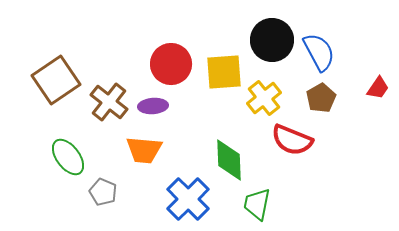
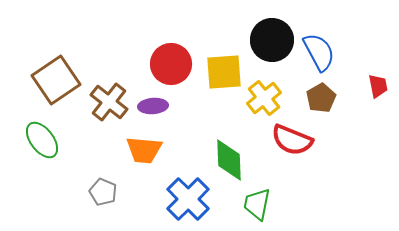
red trapezoid: moved 2 px up; rotated 45 degrees counterclockwise
green ellipse: moved 26 px left, 17 px up
